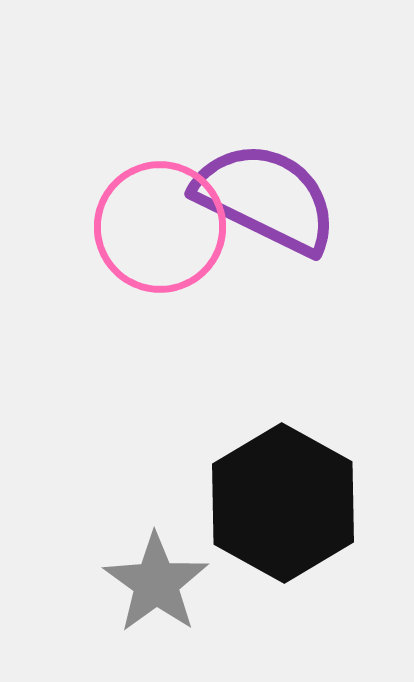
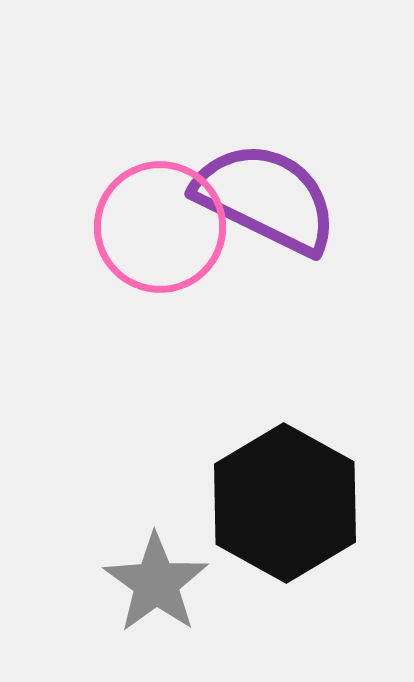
black hexagon: moved 2 px right
